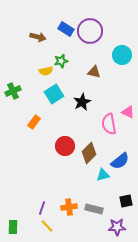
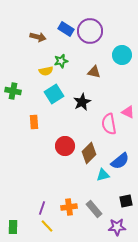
green cross: rotated 35 degrees clockwise
orange rectangle: rotated 40 degrees counterclockwise
gray rectangle: rotated 36 degrees clockwise
